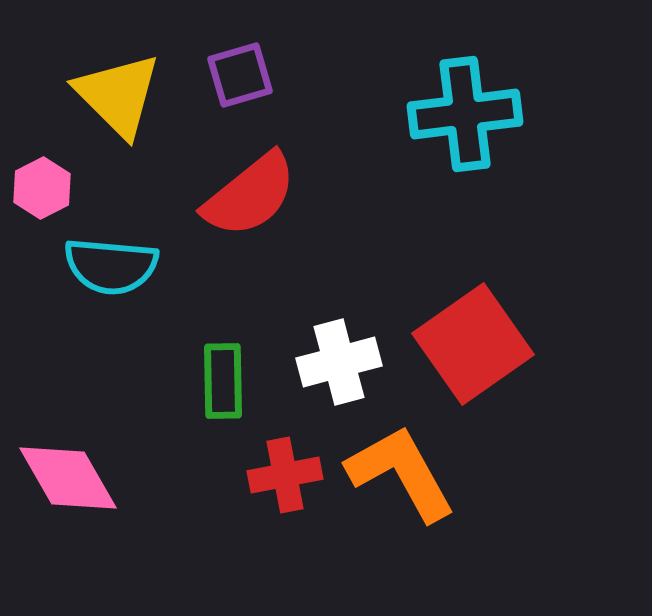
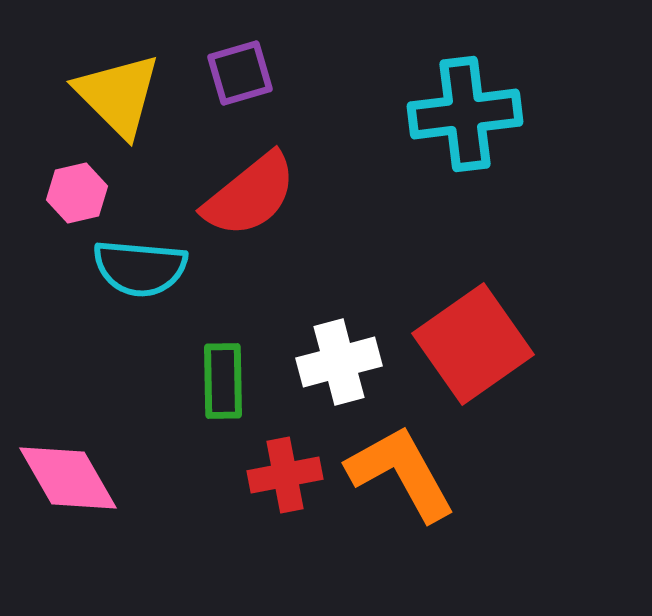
purple square: moved 2 px up
pink hexagon: moved 35 px right, 5 px down; rotated 14 degrees clockwise
cyan semicircle: moved 29 px right, 2 px down
